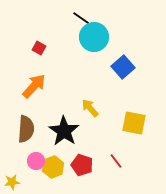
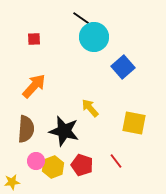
red square: moved 5 px left, 9 px up; rotated 32 degrees counterclockwise
black star: rotated 20 degrees counterclockwise
